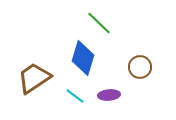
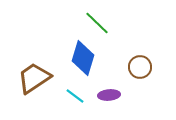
green line: moved 2 px left
